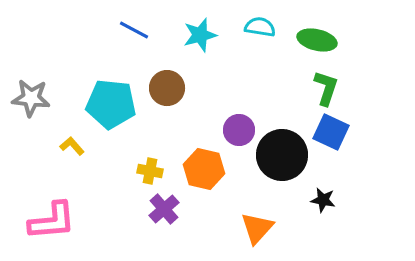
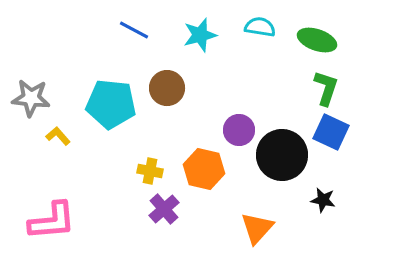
green ellipse: rotated 6 degrees clockwise
yellow L-shape: moved 14 px left, 10 px up
